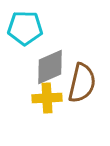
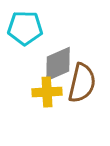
gray diamond: moved 8 px right, 3 px up
yellow cross: moved 6 px up
